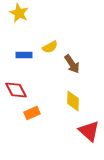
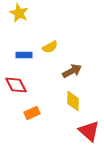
brown arrow: moved 7 px down; rotated 84 degrees counterclockwise
red diamond: moved 5 px up
